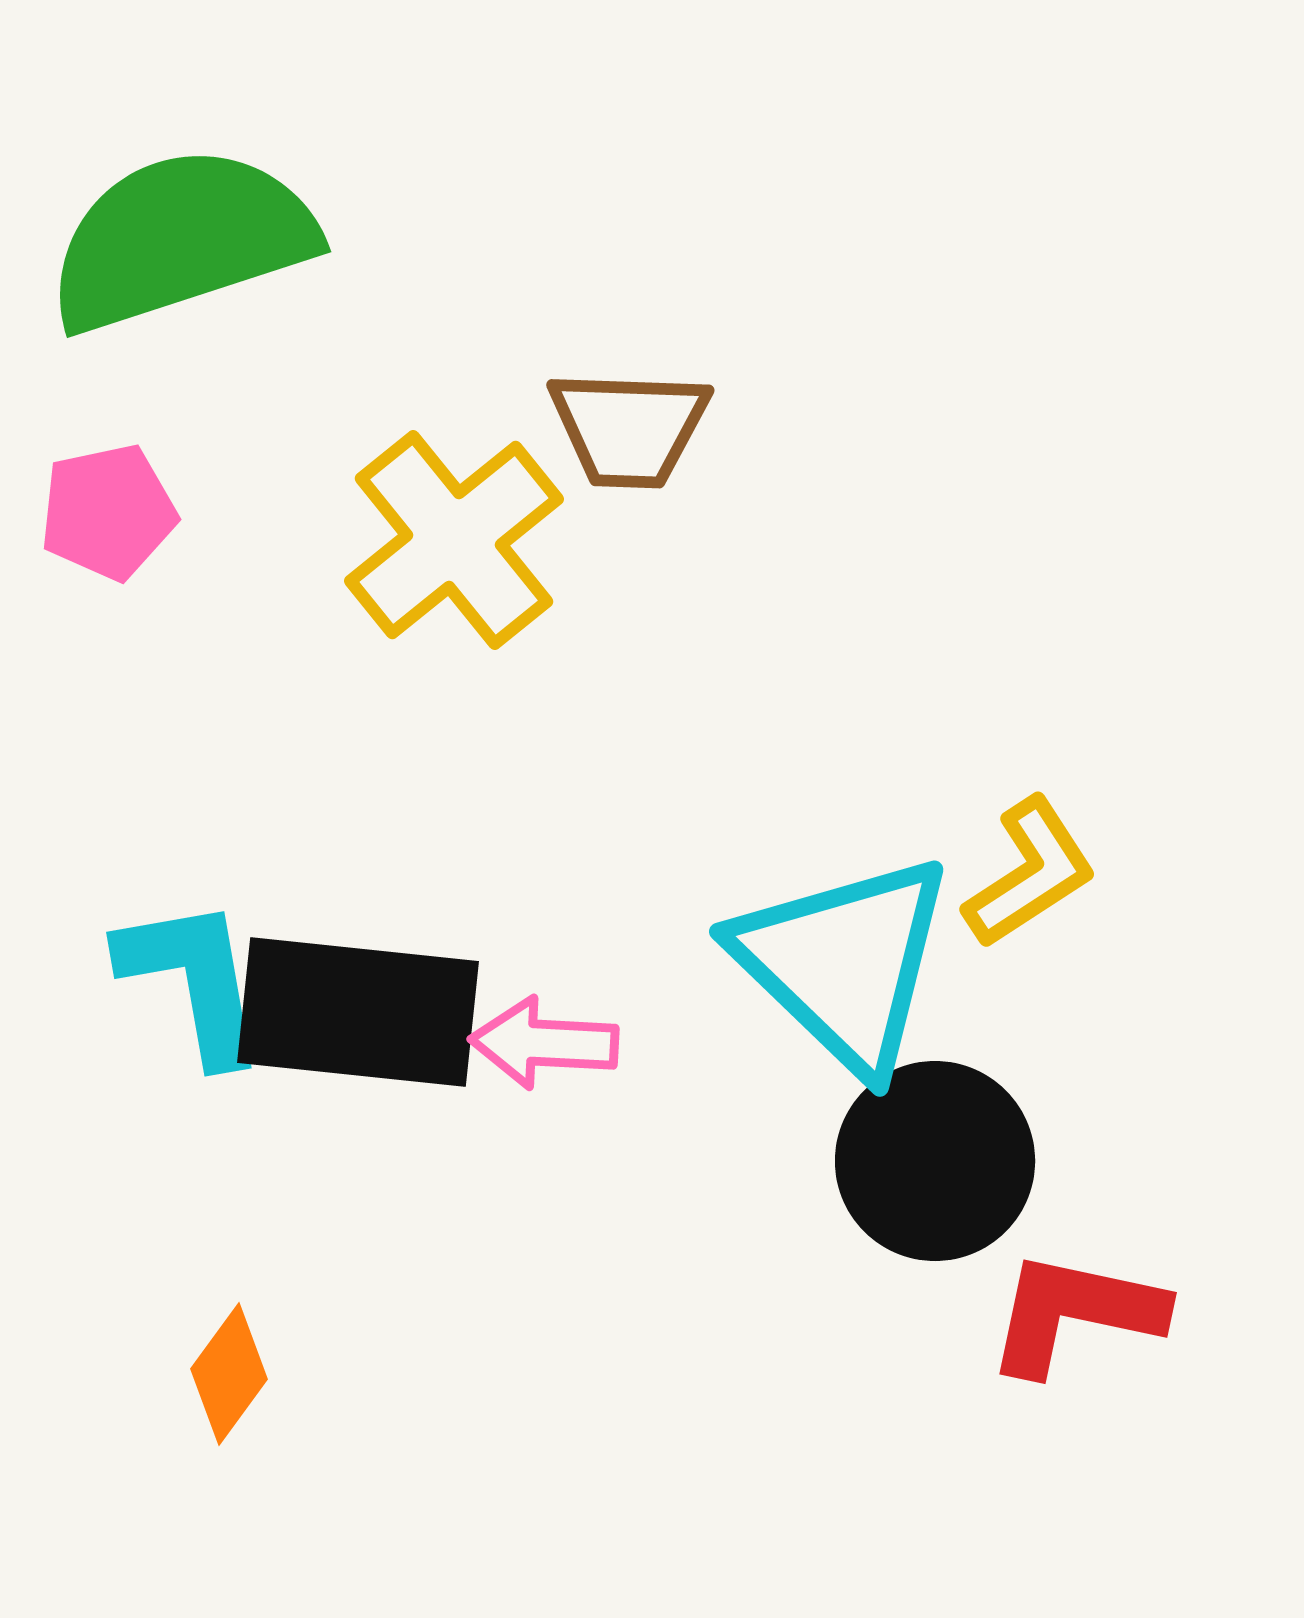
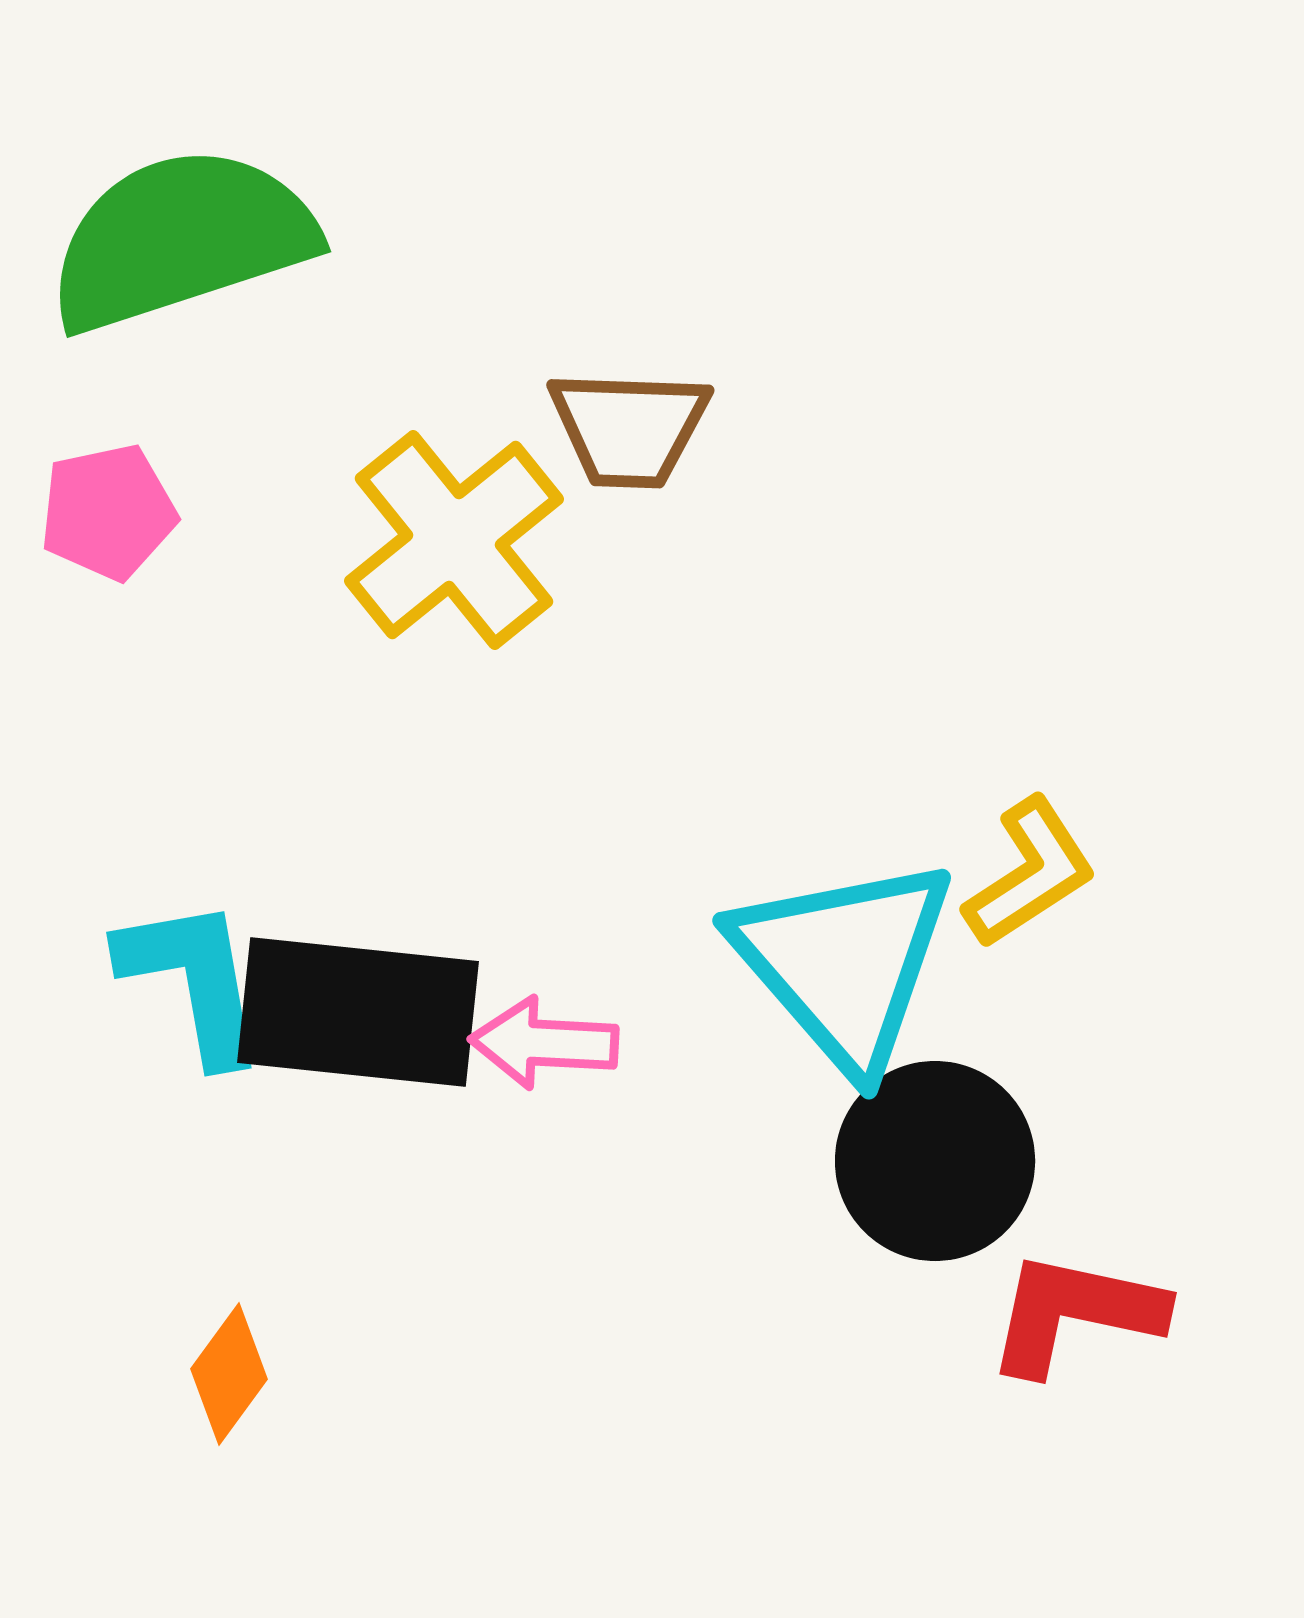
cyan triangle: rotated 5 degrees clockwise
